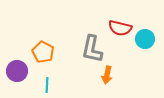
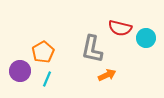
cyan circle: moved 1 px right, 1 px up
orange pentagon: rotated 15 degrees clockwise
purple circle: moved 3 px right
orange arrow: rotated 126 degrees counterclockwise
cyan line: moved 6 px up; rotated 21 degrees clockwise
